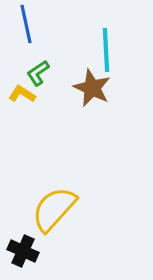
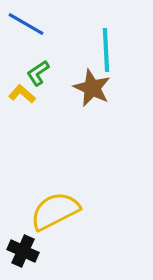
blue line: rotated 48 degrees counterclockwise
yellow L-shape: rotated 8 degrees clockwise
yellow semicircle: moved 1 px right, 2 px down; rotated 21 degrees clockwise
